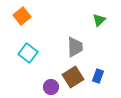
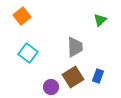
green triangle: moved 1 px right
